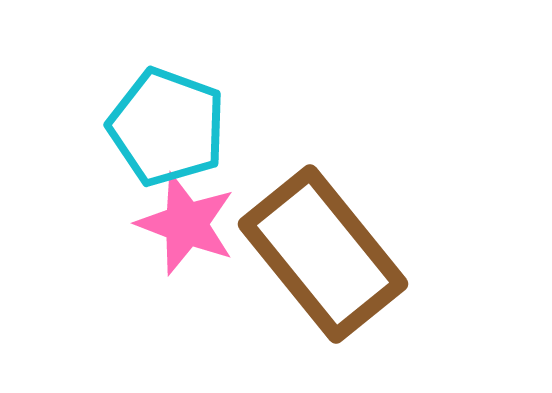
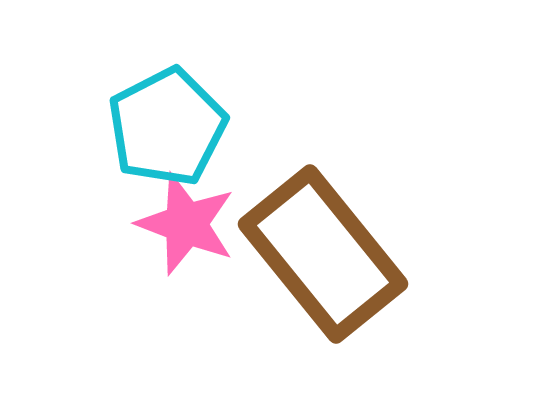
cyan pentagon: rotated 25 degrees clockwise
